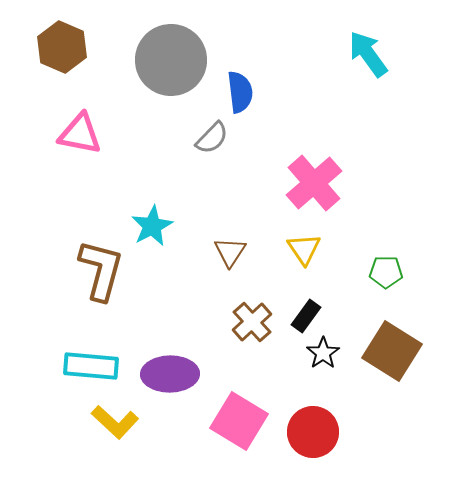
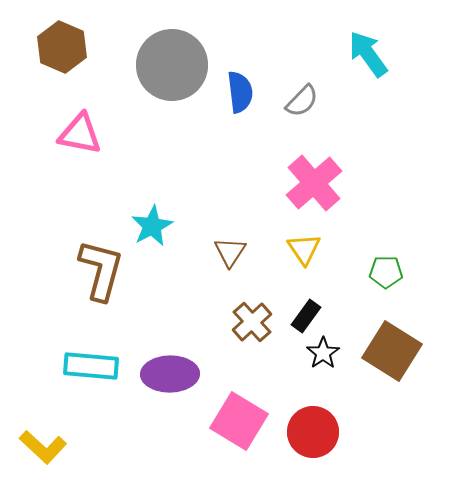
gray circle: moved 1 px right, 5 px down
gray semicircle: moved 90 px right, 37 px up
yellow L-shape: moved 72 px left, 25 px down
